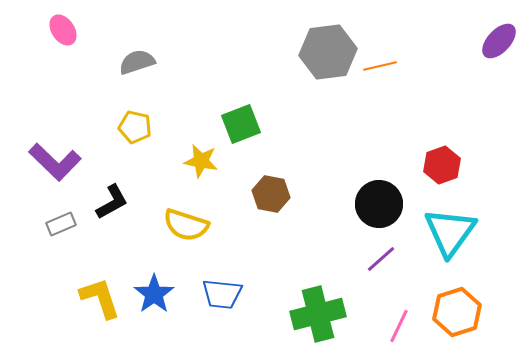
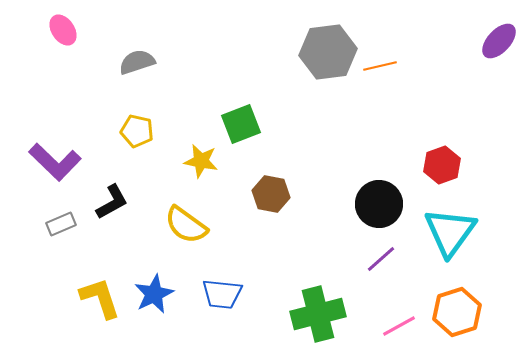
yellow pentagon: moved 2 px right, 4 px down
yellow semicircle: rotated 18 degrees clockwise
blue star: rotated 9 degrees clockwise
pink line: rotated 36 degrees clockwise
